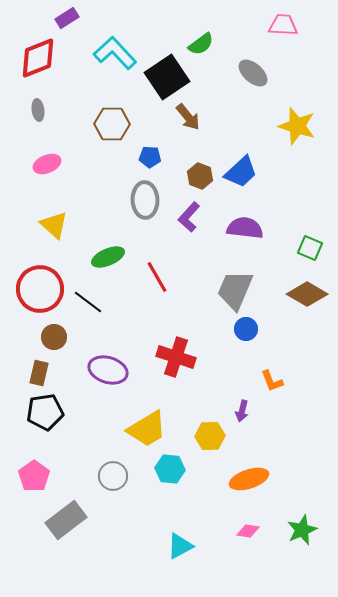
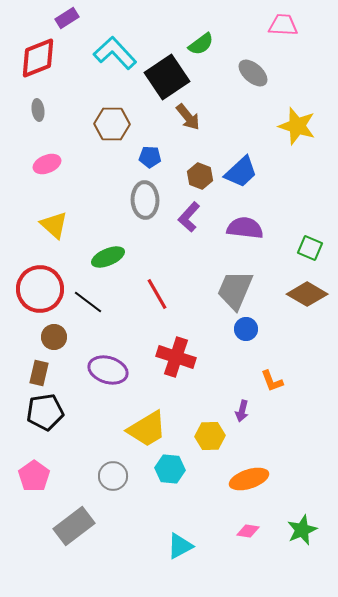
red line at (157, 277): moved 17 px down
gray rectangle at (66, 520): moved 8 px right, 6 px down
